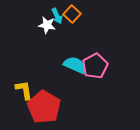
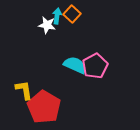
cyan arrow: rotated 147 degrees counterclockwise
